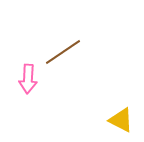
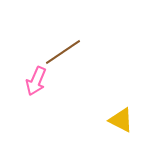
pink arrow: moved 8 px right, 2 px down; rotated 20 degrees clockwise
